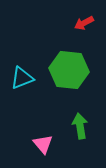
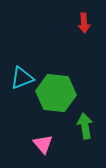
red arrow: rotated 66 degrees counterclockwise
green hexagon: moved 13 px left, 23 px down
green arrow: moved 5 px right
